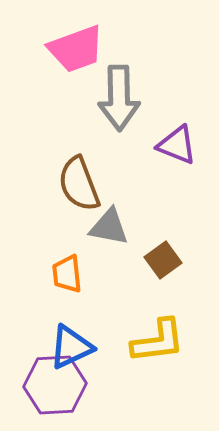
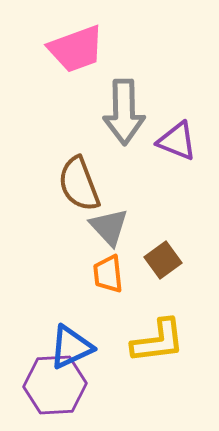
gray arrow: moved 5 px right, 14 px down
purple triangle: moved 4 px up
gray triangle: rotated 36 degrees clockwise
orange trapezoid: moved 41 px right
